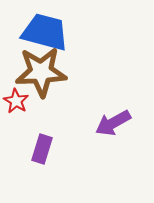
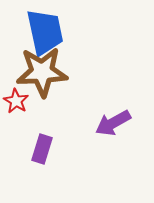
blue trapezoid: rotated 63 degrees clockwise
brown star: moved 1 px right
